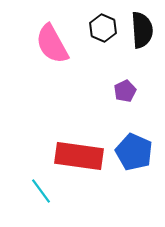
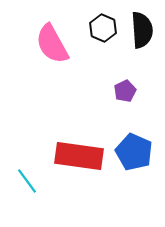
cyan line: moved 14 px left, 10 px up
